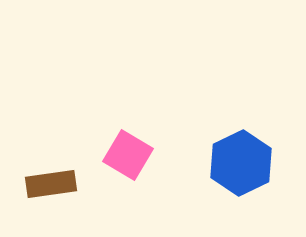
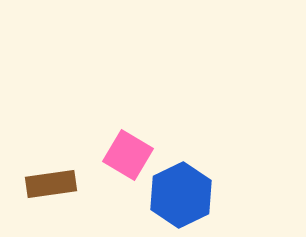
blue hexagon: moved 60 px left, 32 px down
